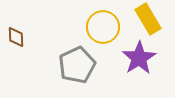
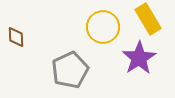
gray pentagon: moved 7 px left, 5 px down
